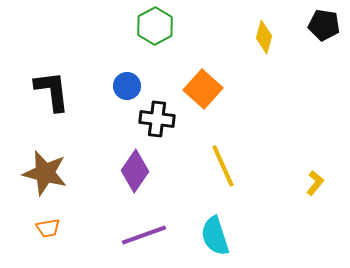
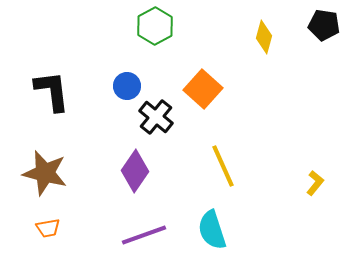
black cross: moved 1 px left, 2 px up; rotated 32 degrees clockwise
cyan semicircle: moved 3 px left, 6 px up
